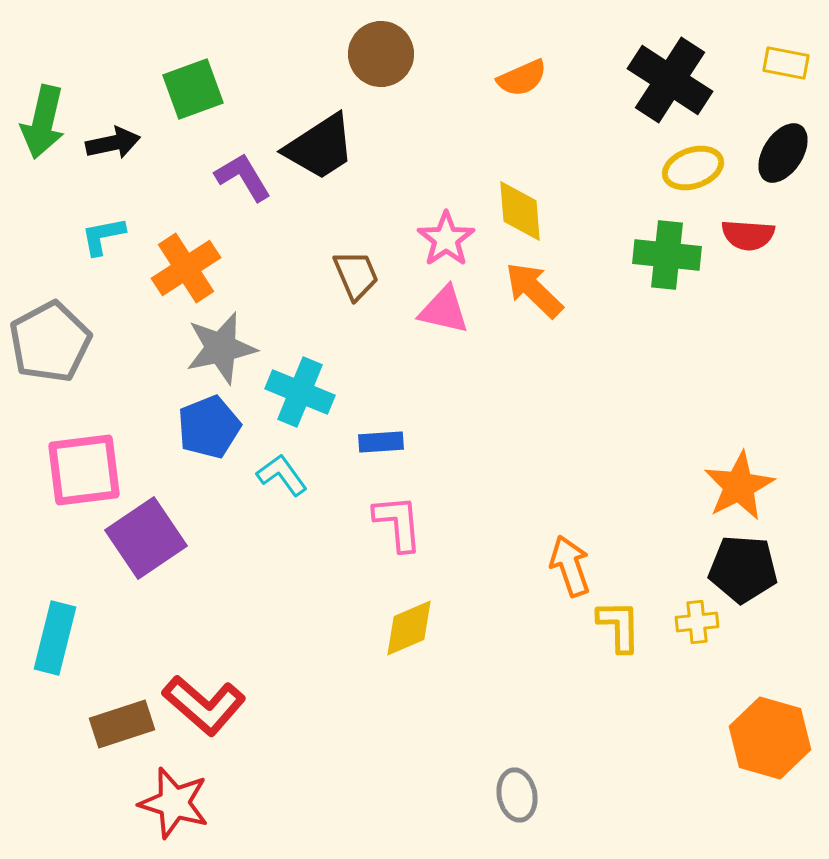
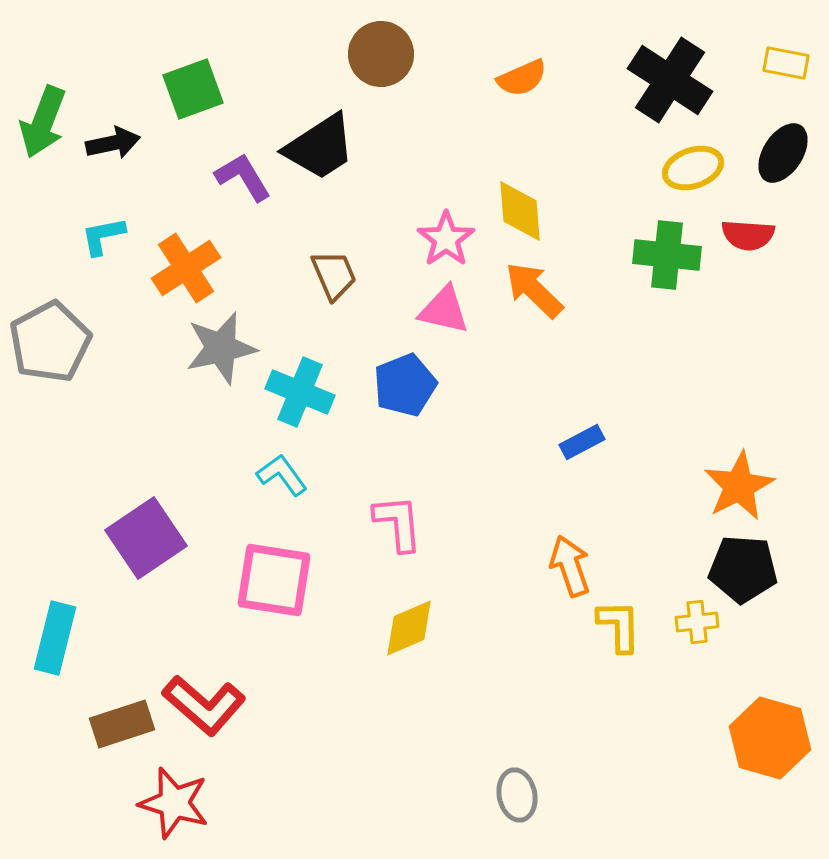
green arrow at (43, 122): rotated 8 degrees clockwise
brown trapezoid at (356, 275): moved 22 px left
blue pentagon at (209, 427): moved 196 px right, 42 px up
blue rectangle at (381, 442): moved 201 px right; rotated 24 degrees counterclockwise
pink square at (84, 470): moved 190 px right, 110 px down; rotated 16 degrees clockwise
